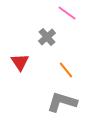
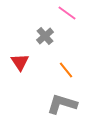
gray cross: moved 2 px left, 1 px up
gray L-shape: moved 2 px down
